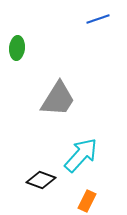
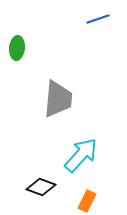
gray trapezoid: rotated 27 degrees counterclockwise
black diamond: moved 7 px down
